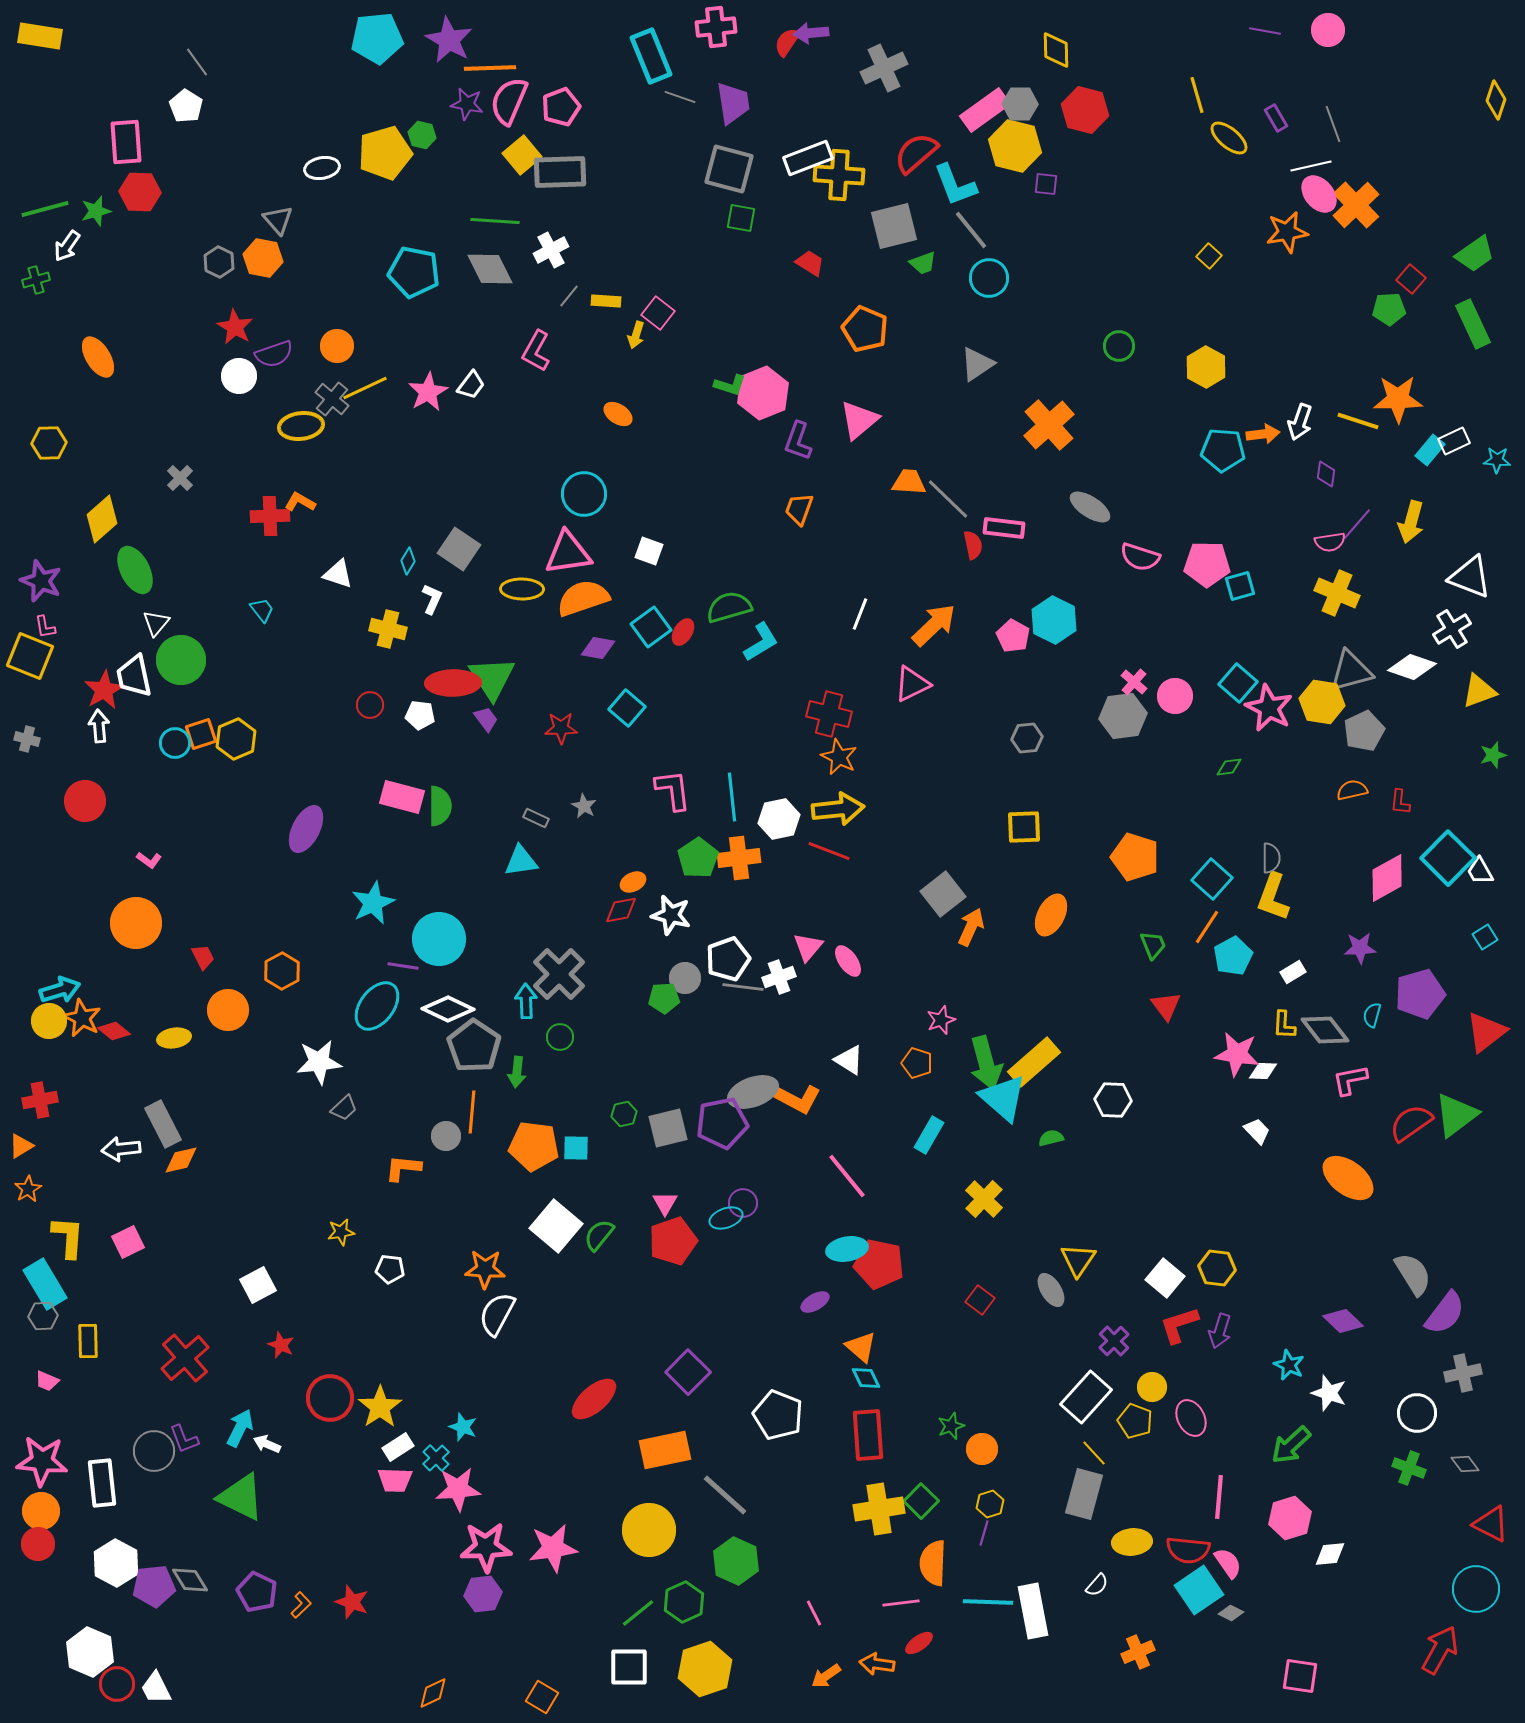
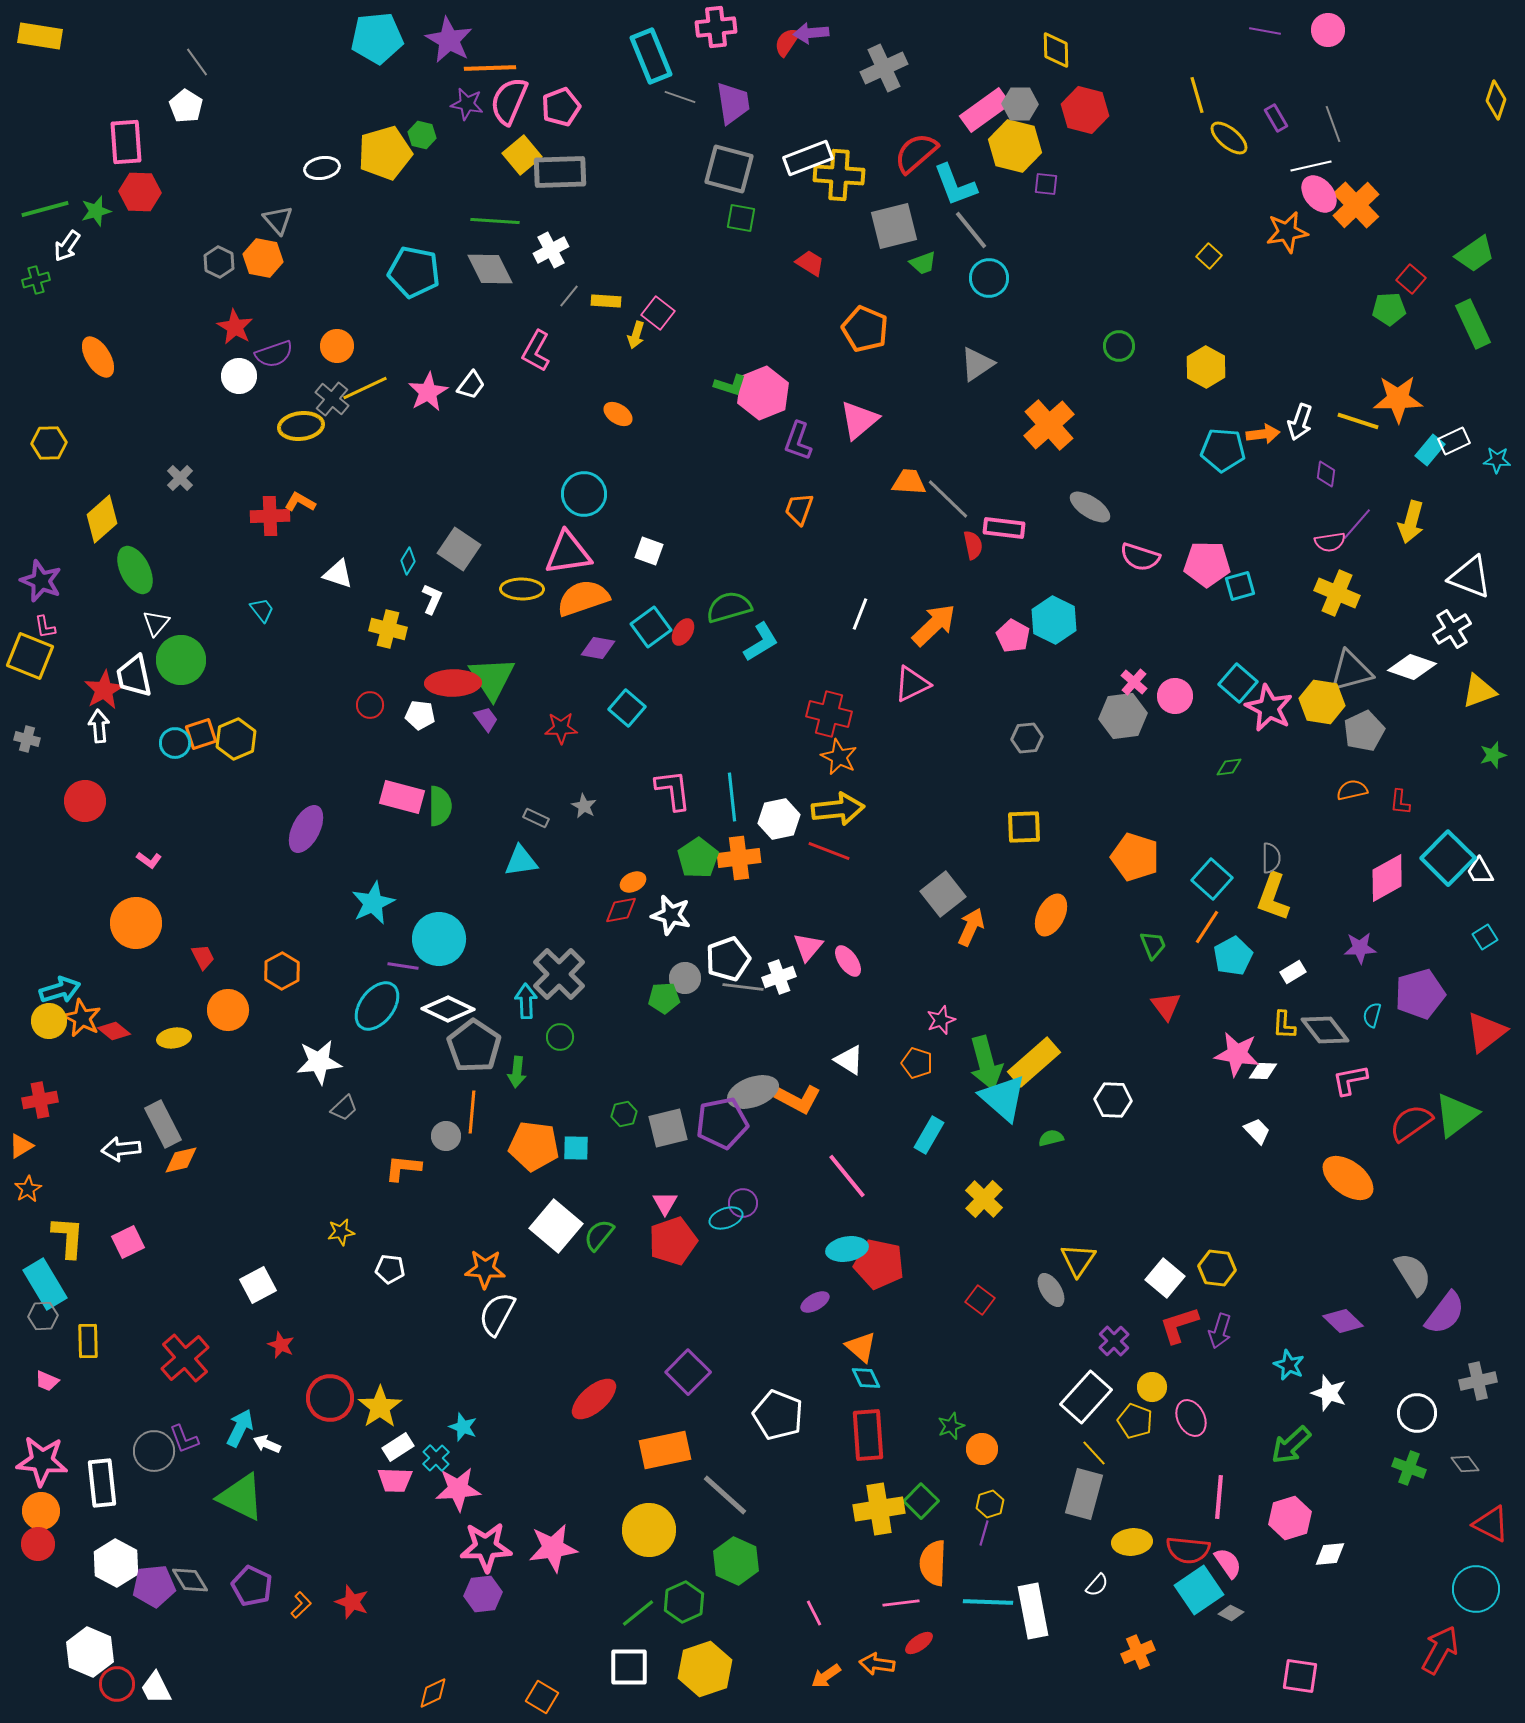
gray cross at (1463, 1373): moved 15 px right, 8 px down
purple pentagon at (257, 1592): moved 5 px left, 6 px up
